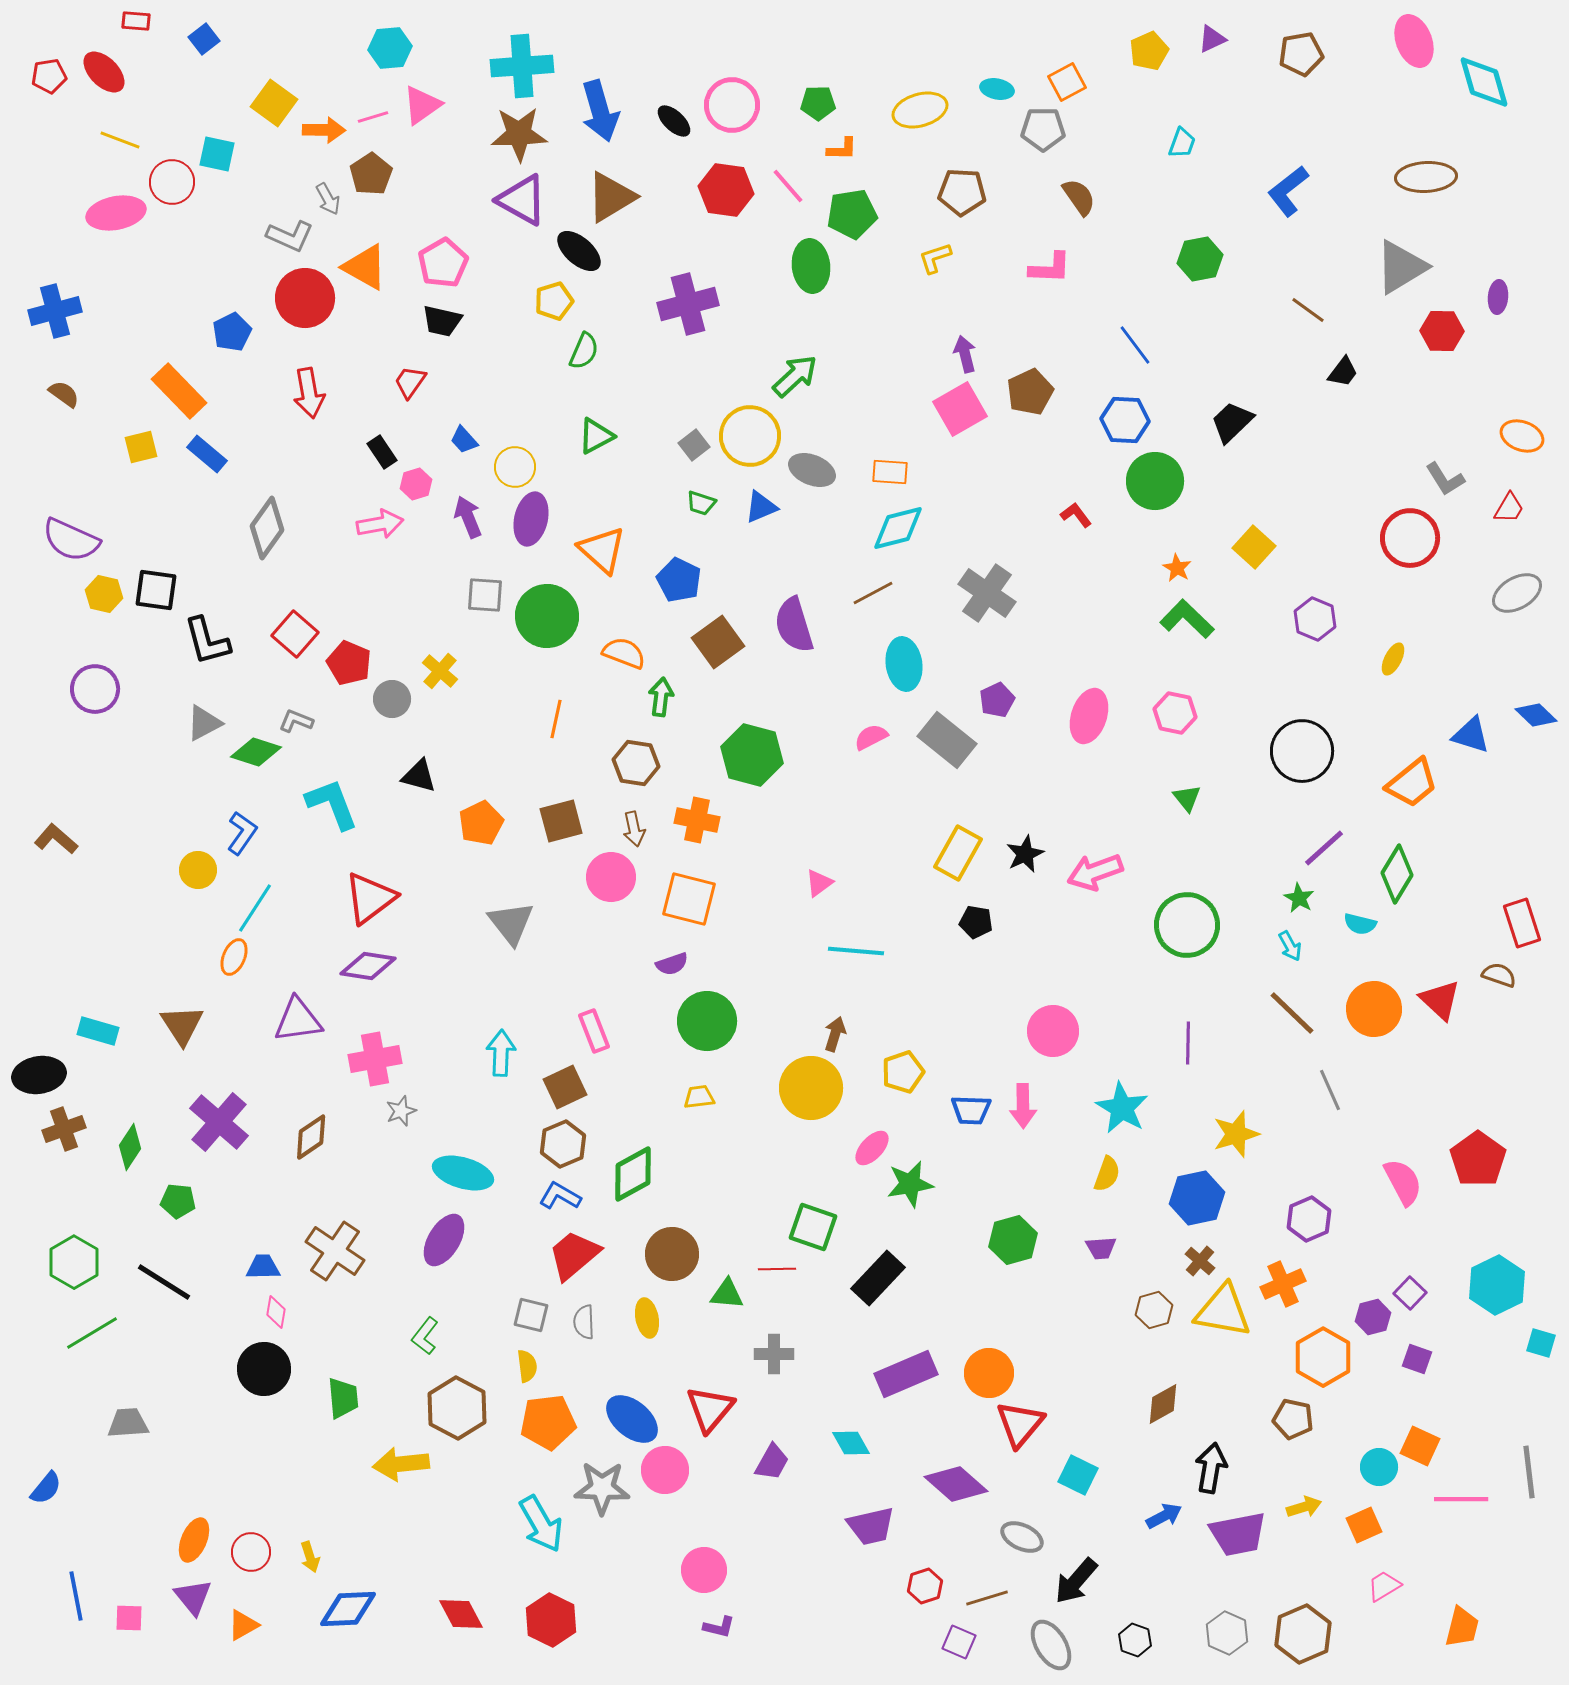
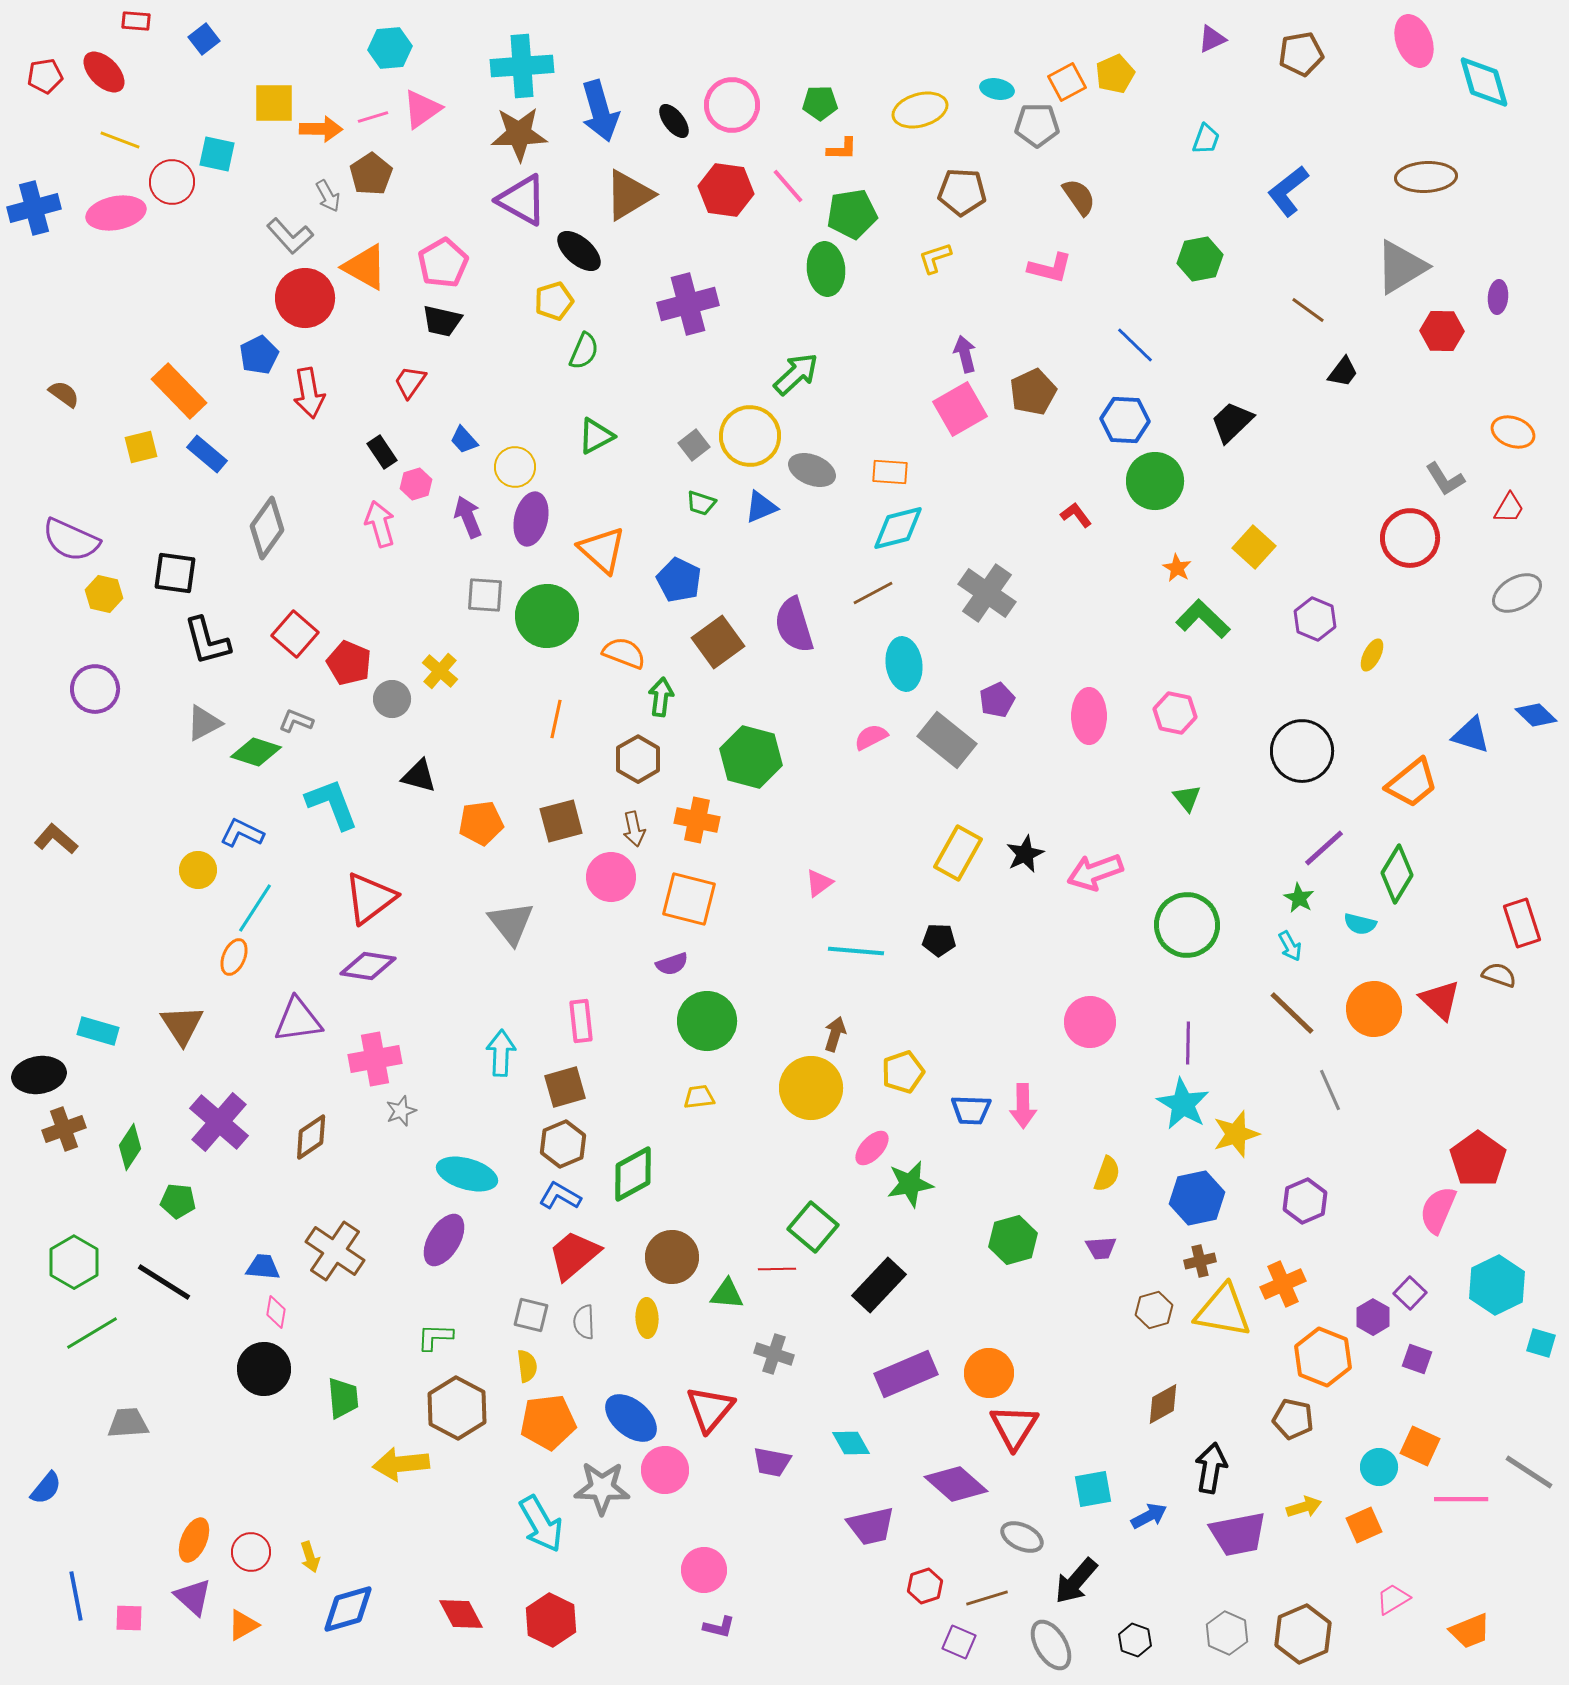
yellow pentagon at (1149, 51): moved 34 px left, 23 px down
red pentagon at (49, 76): moved 4 px left
yellow square at (274, 103): rotated 36 degrees counterclockwise
green pentagon at (818, 103): moved 2 px right
pink triangle at (422, 105): moved 4 px down
black ellipse at (674, 121): rotated 9 degrees clockwise
gray pentagon at (1043, 129): moved 6 px left, 4 px up
orange arrow at (324, 130): moved 3 px left, 1 px up
cyan trapezoid at (1182, 143): moved 24 px right, 4 px up
brown triangle at (611, 197): moved 18 px right, 2 px up
gray arrow at (328, 199): moved 3 px up
gray L-shape at (290, 236): rotated 24 degrees clockwise
green ellipse at (811, 266): moved 15 px right, 3 px down
pink L-shape at (1050, 268): rotated 12 degrees clockwise
blue cross at (55, 311): moved 21 px left, 103 px up
blue pentagon at (232, 332): moved 27 px right, 23 px down
blue line at (1135, 345): rotated 9 degrees counterclockwise
green arrow at (795, 376): moved 1 px right, 2 px up
brown pentagon at (1030, 392): moved 3 px right
orange ellipse at (1522, 436): moved 9 px left, 4 px up
pink arrow at (380, 524): rotated 96 degrees counterclockwise
black square at (156, 590): moved 19 px right, 17 px up
green L-shape at (1187, 619): moved 16 px right
yellow ellipse at (1393, 659): moved 21 px left, 4 px up
pink ellipse at (1089, 716): rotated 18 degrees counterclockwise
green hexagon at (752, 755): moved 1 px left, 2 px down
brown hexagon at (636, 763): moved 2 px right, 4 px up; rotated 21 degrees clockwise
orange pentagon at (481, 823): rotated 18 degrees clockwise
blue L-shape at (242, 833): rotated 99 degrees counterclockwise
black pentagon at (976, 922): moved 37 px left, 18 px down; rotated 8 degrees counterclockwise
pink rectangle at (594, 1031): moved 13 px left, 10 px up; rotated 15 degrees clockwise
pink circle at (1053, 1031): moved 37 px right, 9 px up
brown square at (565, 1087): rotated 9 degrees clockwise
cyan star at (1122, 1108): moved 61 px right, 4 px up
cyan ellipse at (463, 1173): moved 4 px right, 1 px down
pink semicircle at (1403, 1182): moved 35 px right, 28 px down; rotated 129 degrees counterclockwise
purple hexagon at (1309, 1219): moved 4 px left, 18 px up
green square at (813, 1227): rotated 21 degrees clockwise
brown circle at (672, 1254): moved 3 px down
brown cross at (1200, 1261): rotated 36 degrees clockwise
blue trapezoid at (263, 1267): rotated 6 degrees clockwise
black rectangle at (878, 1278): moved 1 px right, 7 px down
purple hexagon at (1373, 1317): rotated 16 degrees counterclockwise
yellow ellipse at (647, 1318): rotated 9 degrees clockwise
green L-shape at (425, 1336): moved 10 px right, 1 px down; rotated 54 degrees clockwise
gray cross at (774, 1354): rotated 18 degrees clockwise
orange hexagon at (1323, 1357): rotated 8 degrees counterclockwise
blue ellipse at (632, 1419): moved 1 px left, 1 px up
red triangle at (1020, 1424): moved 6 px left, 3 px down; rotated 8 degrees counterclockwise
purple trapezoid at (772, 1462): rotated 72 degrees clockwise
gray line at (1529, 1472): rotated 50 degrees counterclockwise
cyan square at (1078, 1475): moved 15 px right, 14 px down; rotated 36 degrees counterclockwise
blue arrow at (1164, 1516): moved 15 px left
pink trapezoid at (1384, 1586): moved 9 px right, 13 px down
purple triangle at (193, 1597): rotated 9 degrees counterclockwise
blue diamond at (348, 1609): rotated 14 degrees counterclockwise
orange trapezoid at (1462, 1627): moved 8 px right, 4 px down; rotated 54 degrees clockwise
